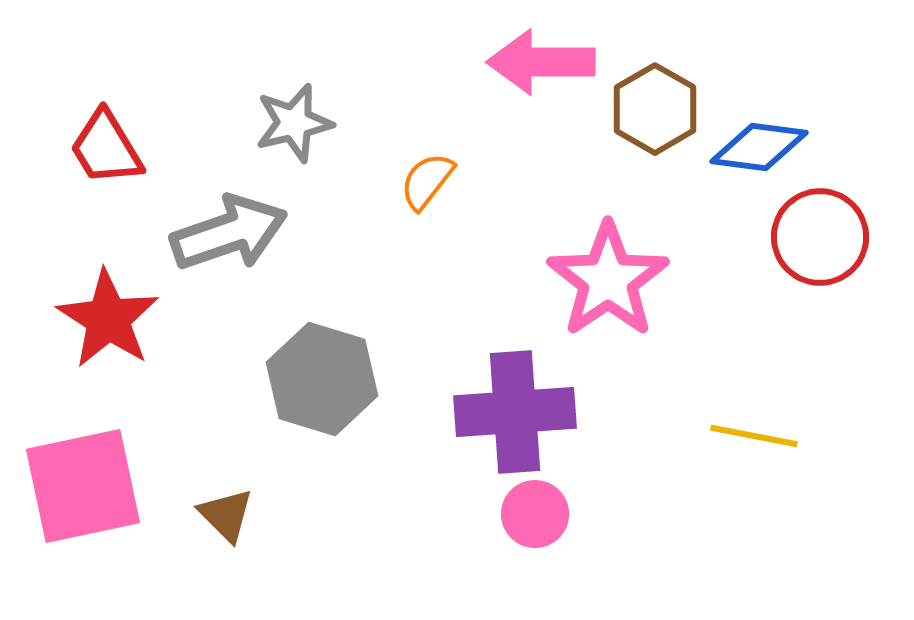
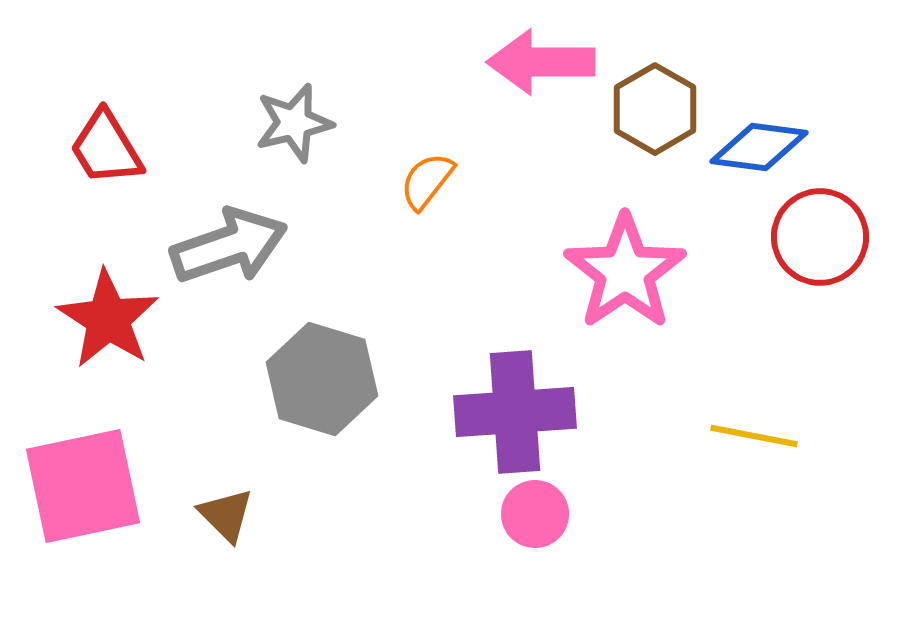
gray arrow: moved 13 px down
pink star: moved 17 px right, 8 px up
